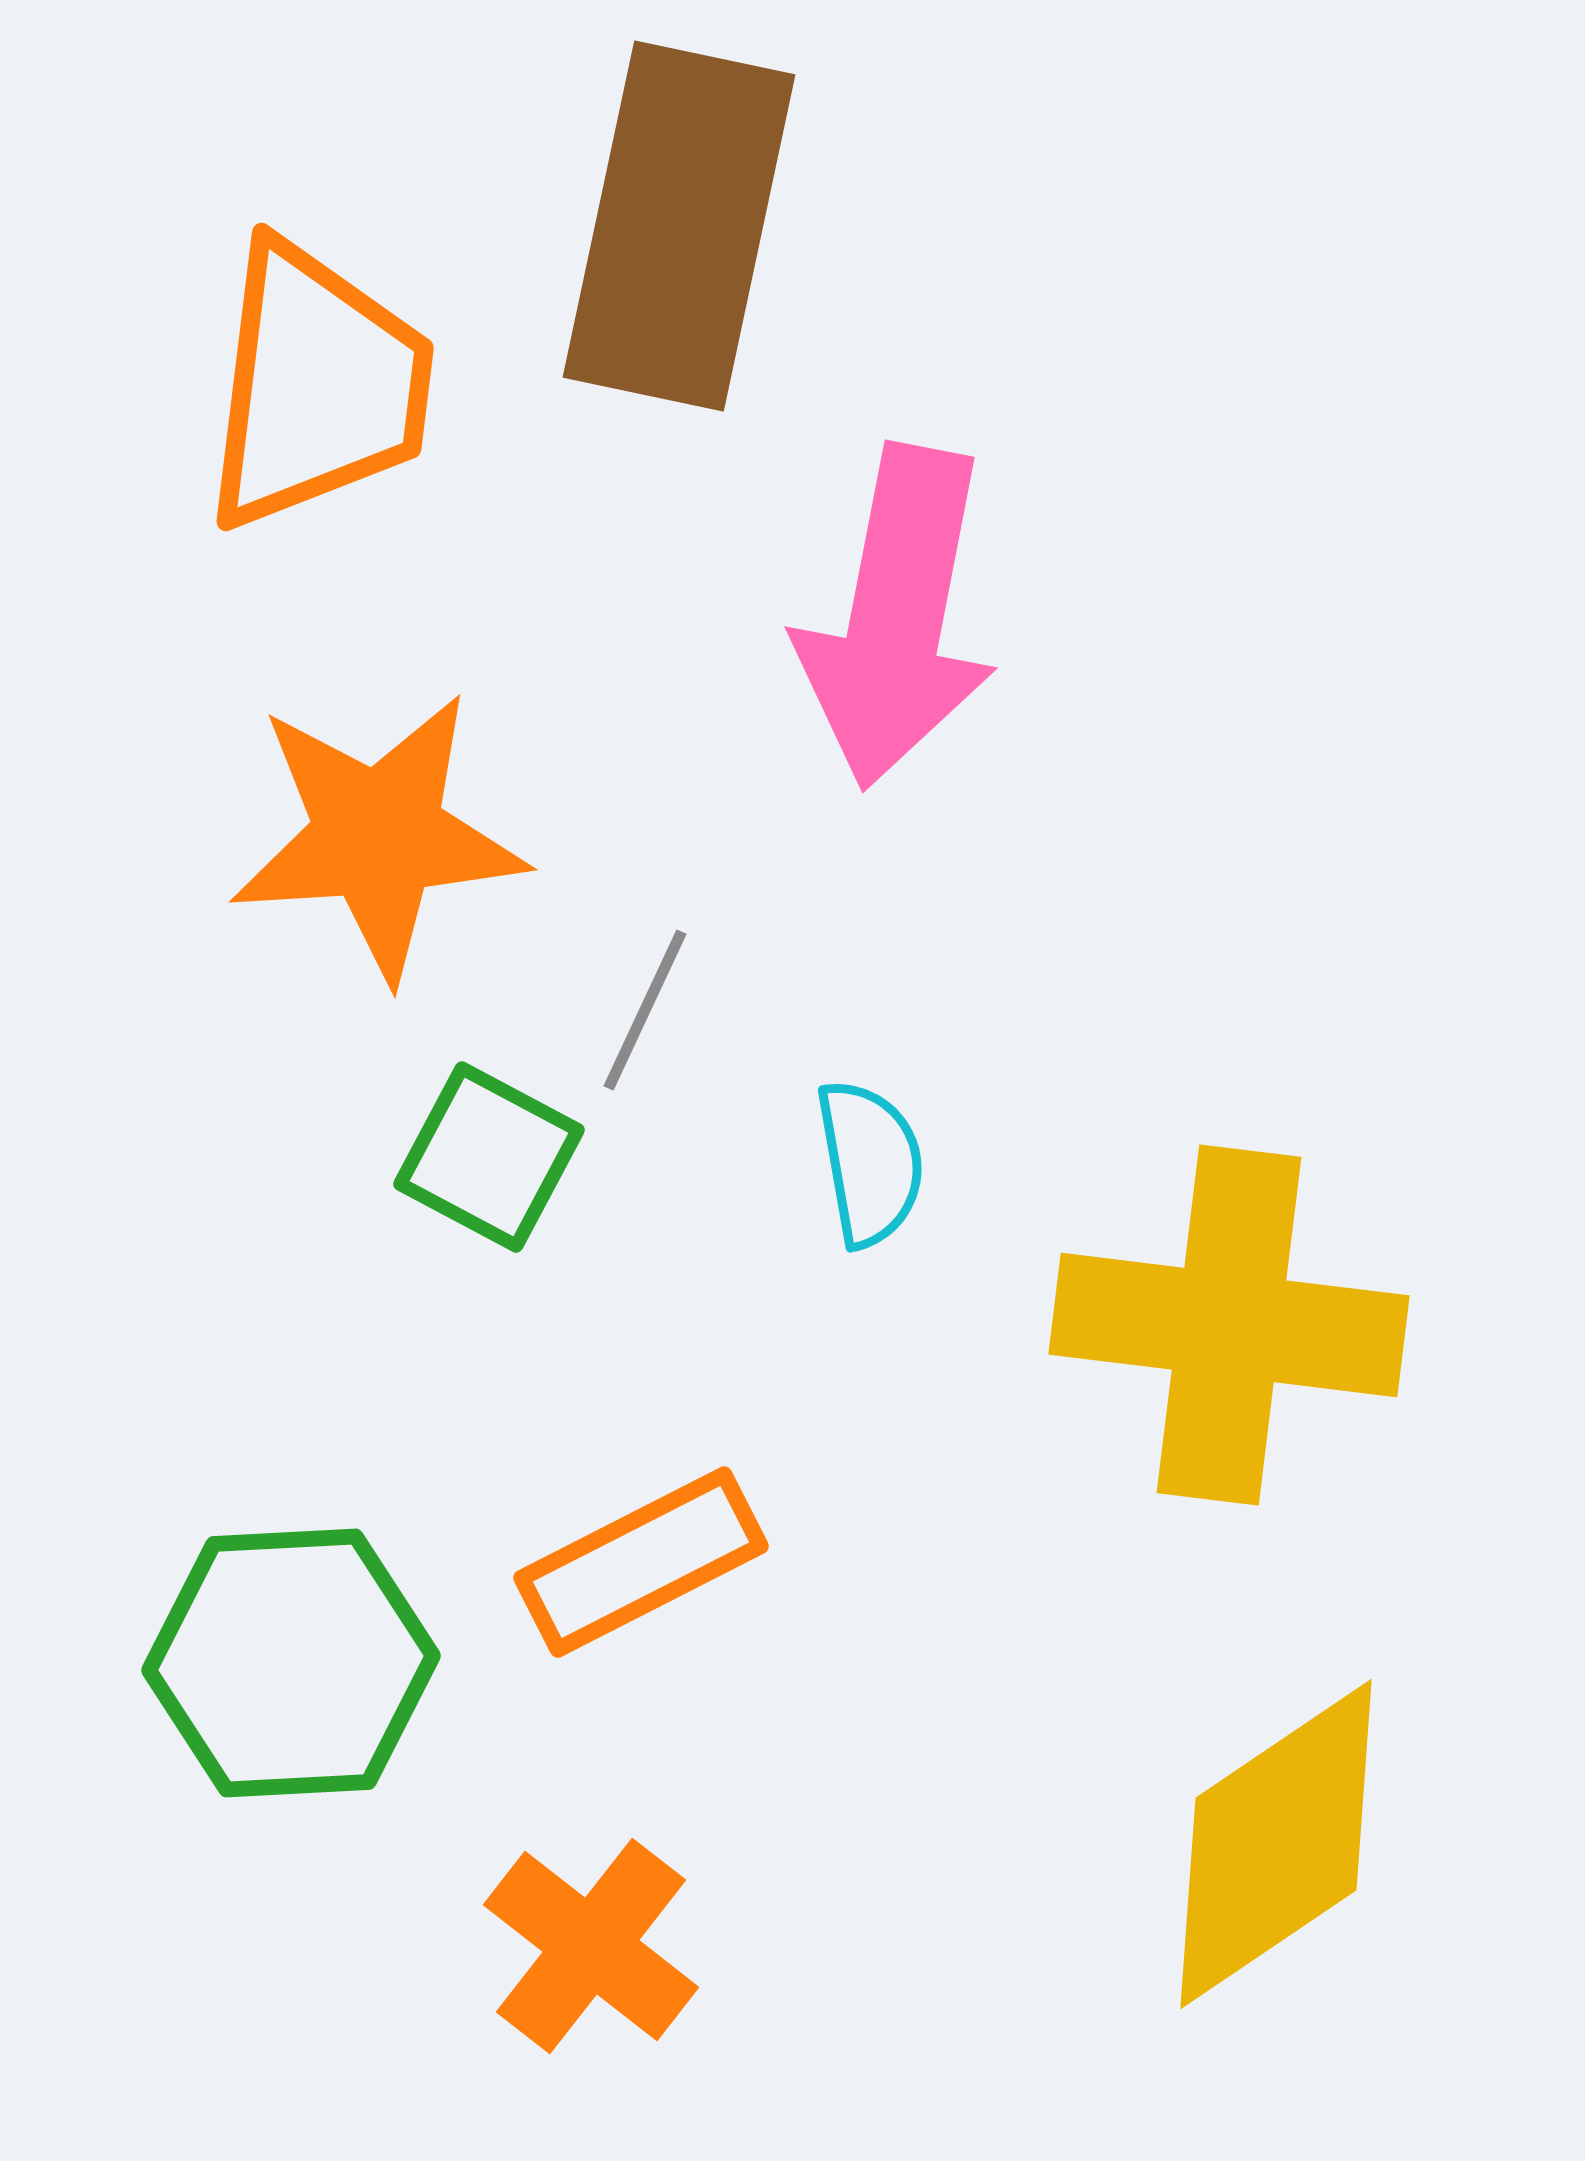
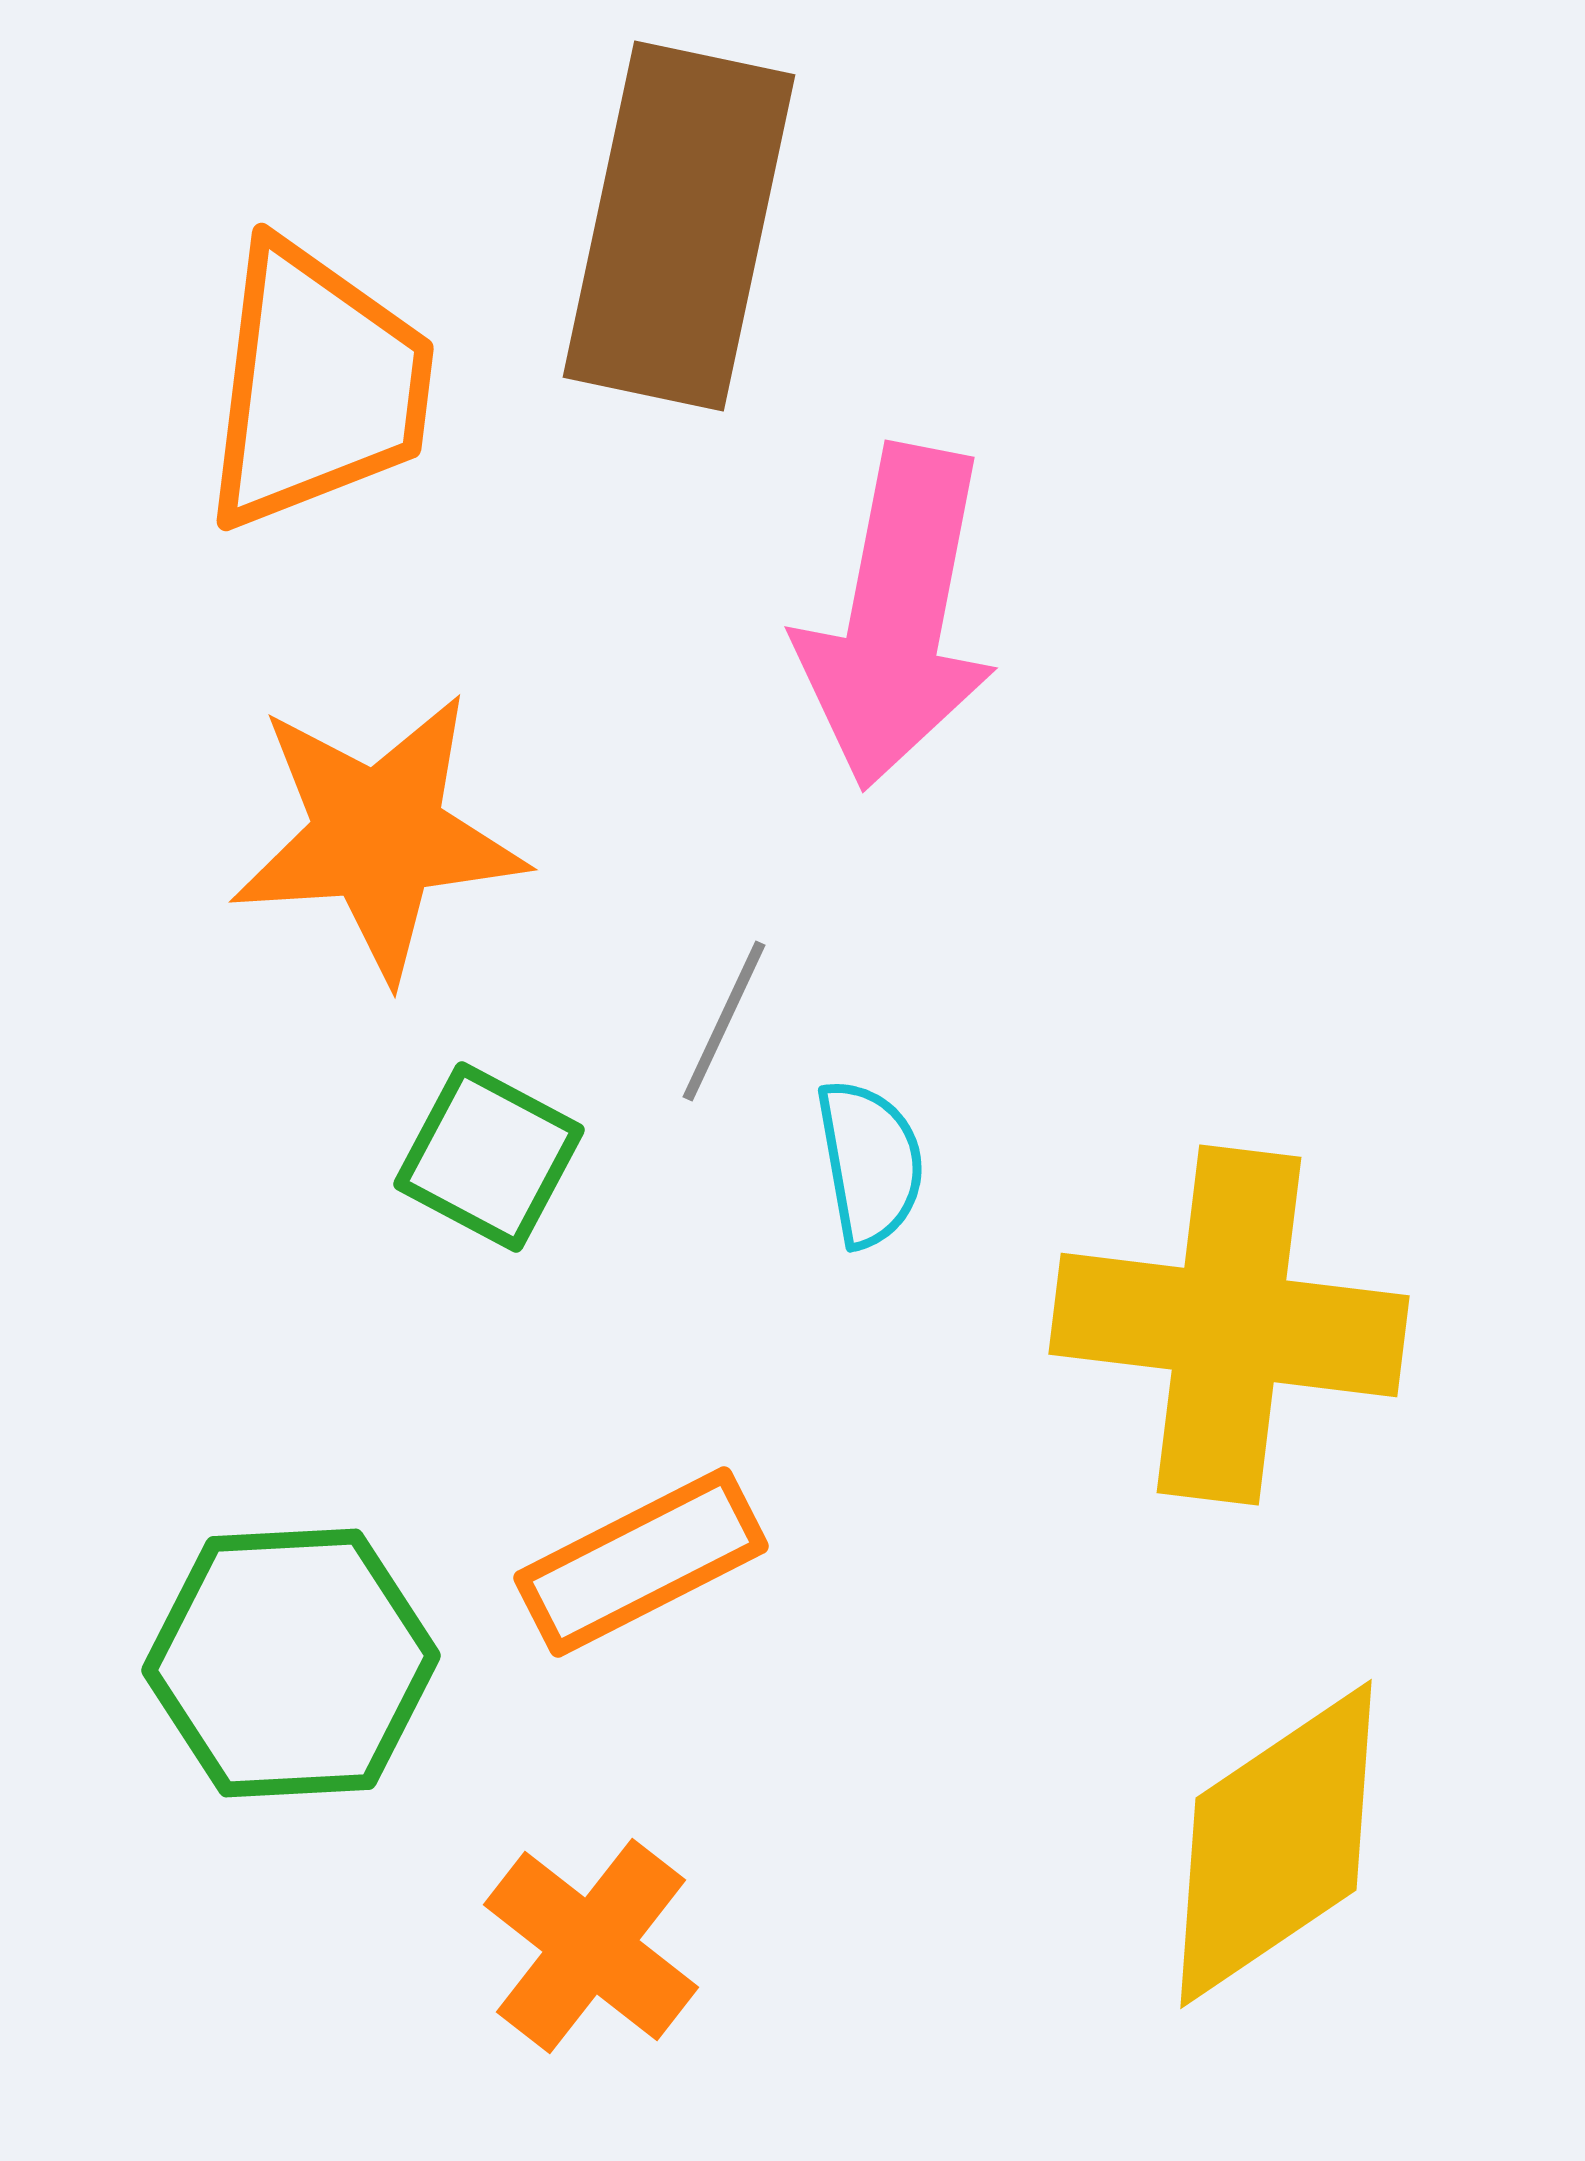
gray line: moved 79 px right, 11 px down
